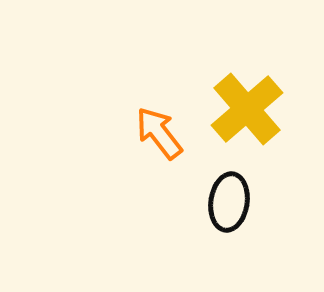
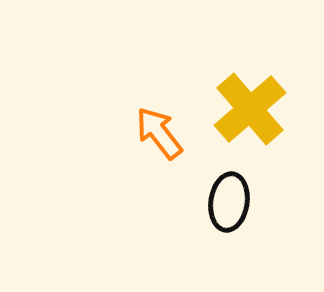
yellow cross: moved 3 px right
